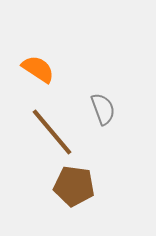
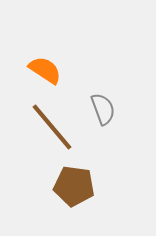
orange semicircle: moved 7 px right, 1 px down
brown line: moved 5 px up
